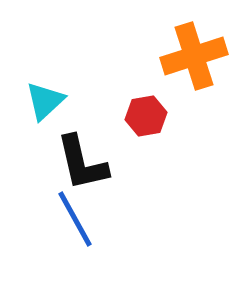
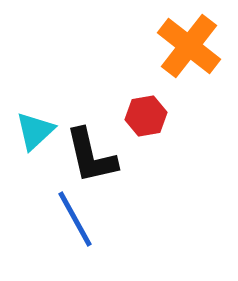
orange cross: moved 5 px left, 10 px up; rotated 34 degrees counterclockwise
cyan triangle: moved 10 px left, 30 px down
black L-shape: moved 9 px right, 7 px up
